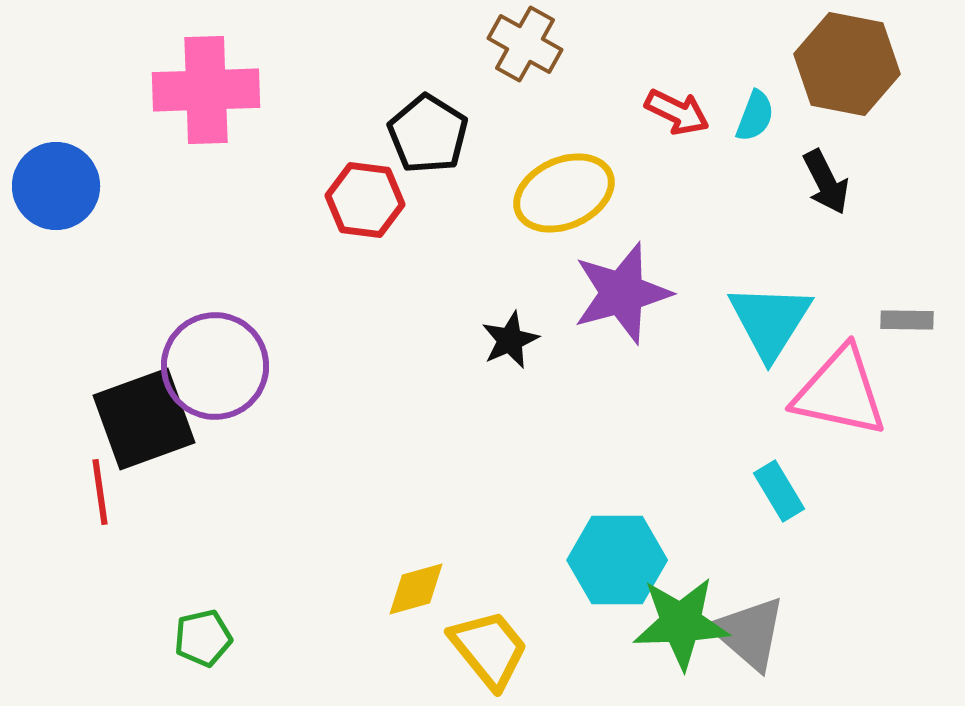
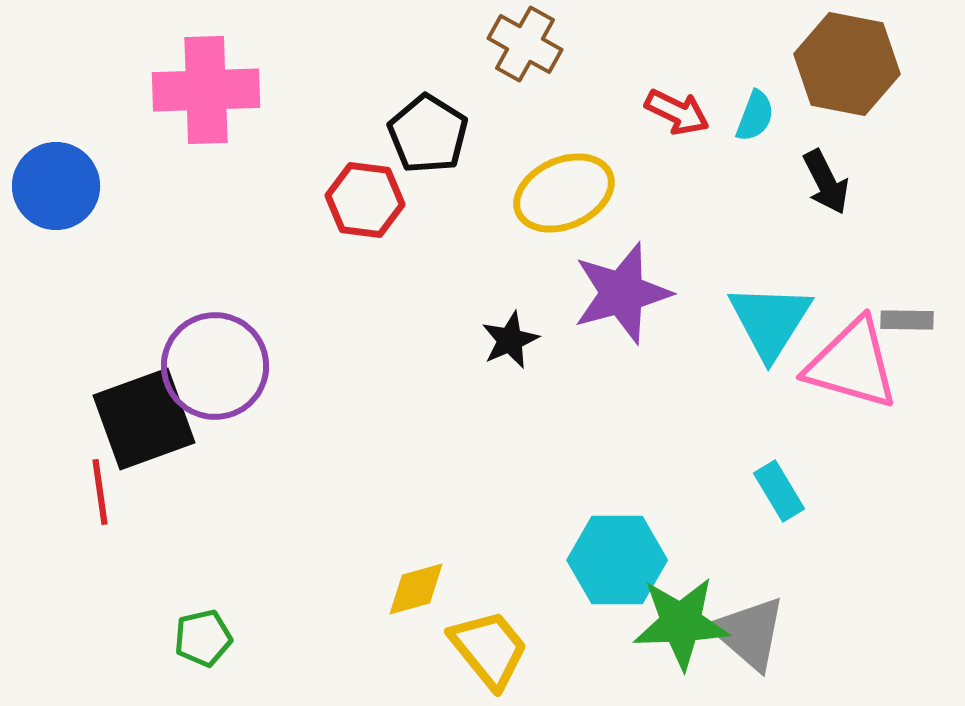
pink triangle: moved 12 px right, 28 px up; rotated 4 degrees clockwise
